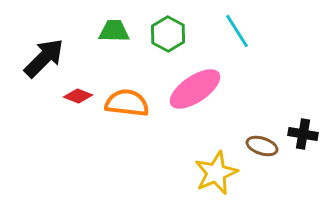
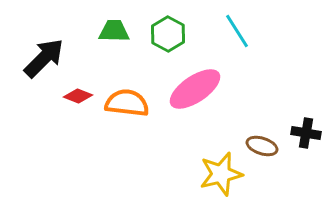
black cross: moved 3 px right, 1 px up
yellow star: moved 5 px right, 1 px down; rotated 9 degrees clockwise
